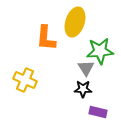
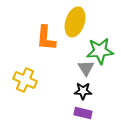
black star: moved 2 px down
purple rectangle: moved 15 px left, 1 px down
